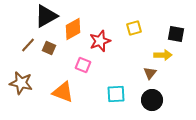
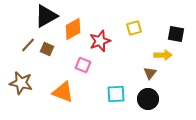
brown square: moved 2 px left, 1 px down
black circle: moved 4 px left, 1 px up
